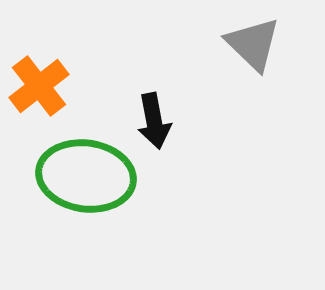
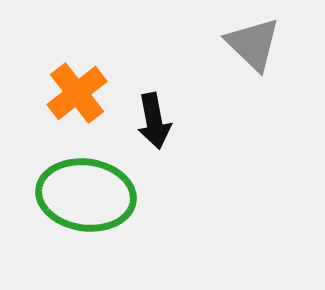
orange cross: moved 38 px right, 7 px down
green ellipse: moved 19 px down
